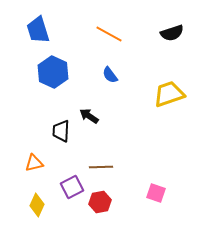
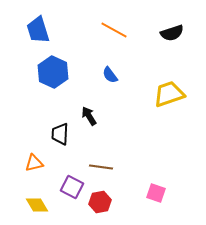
orange line: moved 5 px right, 4 px up
black arrow: rotated 24 degrees clockwise
black trapezoid: moved 1 px left, 3 px down
brown line: rotated 10 degrees clockwise
purple square: rotated 35 degrees counterclockwise
yellow diamond: rotated 55 degrees counterclockwise
